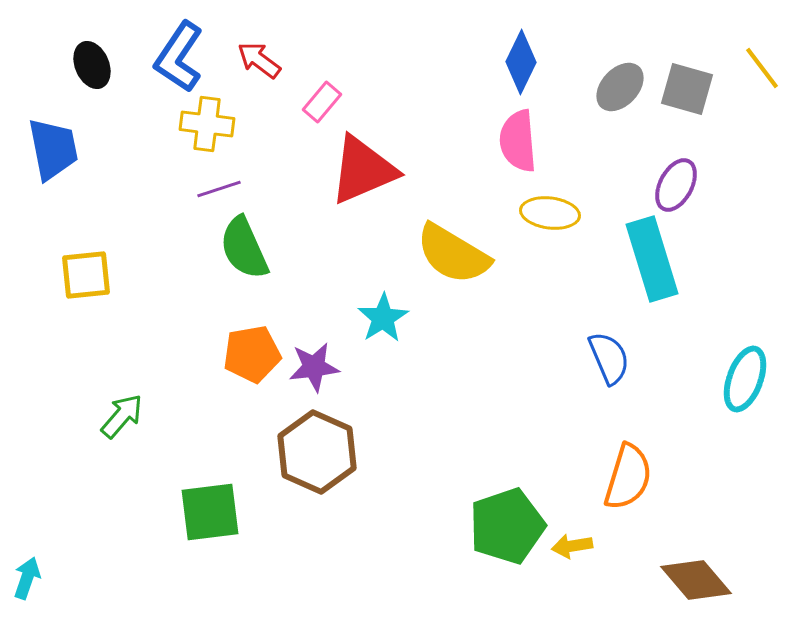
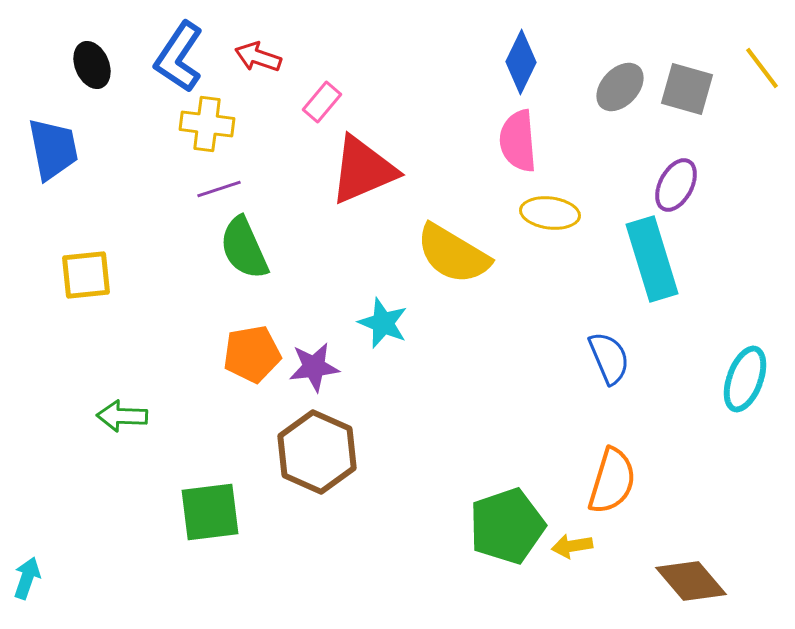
red arrow: moved 1 px left, 3 px up; rotated 18 degrees counterclockwise
cyan star: moved 5 px down; rotated 18 degrees counterclockwise
green arrow: rotated 129 degrees counterclockwise
orange semicircle: moved 16 px left, 4 px down
brown diamond: moved 5 px left, 1 px down
